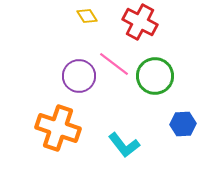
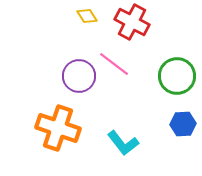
red cross: moved 8 px left
green circle: moved 22 px right
cyan L-shape: moved 1 px left, 2 px up
